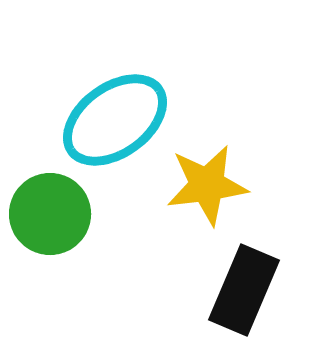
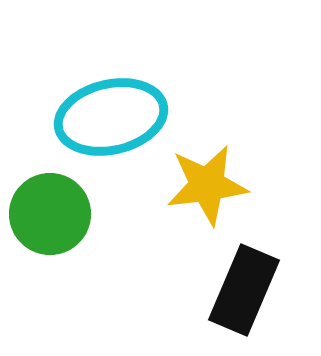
cyan ellipse: moved 4 px left, 3 px up; rotated 23 degrees clockwise
